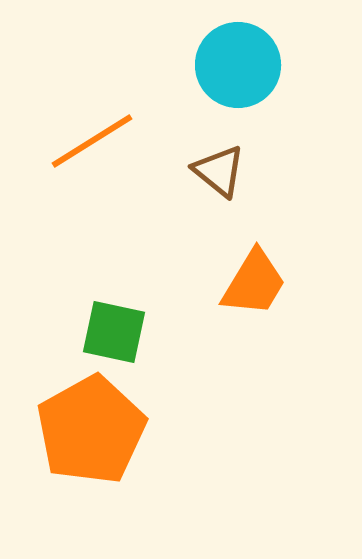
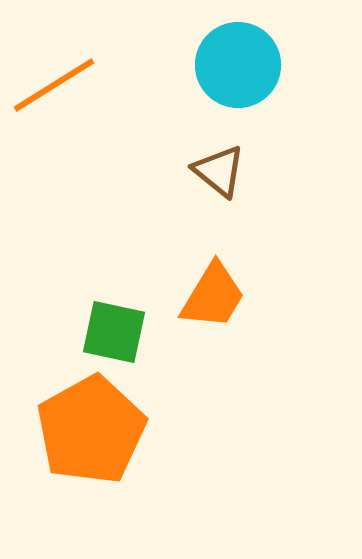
orange line: moved 38 px left, 56 px up
orange trapezoid: moved 41 px left, 13 px down
